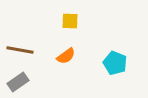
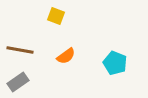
yellow square: moved 14 px left, 5 px up; rotated 18 degrees clockwise
